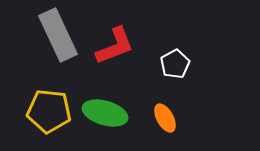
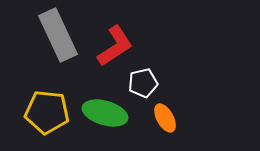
red L-shape: rotated 12 degrees counterclockwise
white pentagon: moved 32 px left, 19 px down; rotated 16 degrees clockwise
yellow pentagon: moved 2 px left, 1 px down
